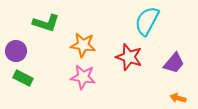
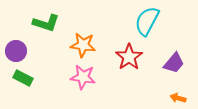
red star: rotated 20 degrees clockwise
